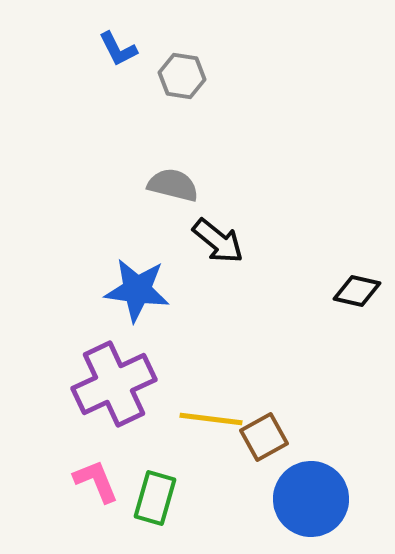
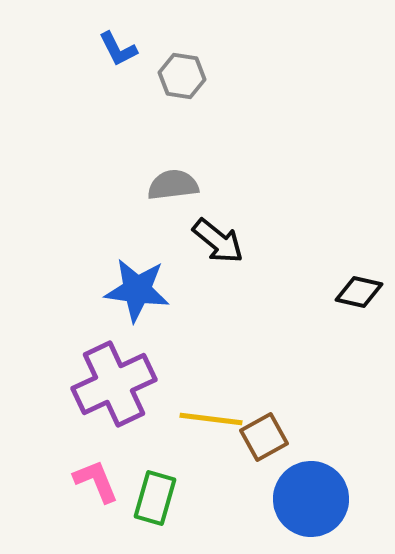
gray semicircle: rotated 21 degrees counterclockwise
black diamond: moved 2 px right, 1 px down
